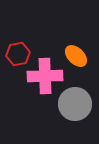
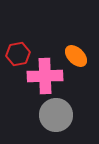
gray circle: moved 19 px left, 11 px down
